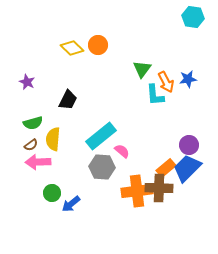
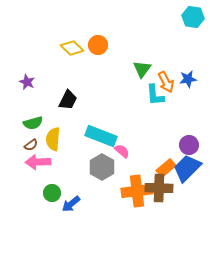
cyan rectangle: rotated 60 degrees clockwise
gray hexagon: rotated 25 degrees clockwise
